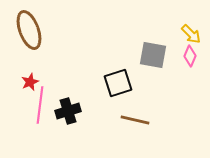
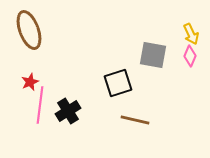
yellow arrow: rotated 20 degrees clockwise
black cross: rotated 15 degrees counterclockwise
